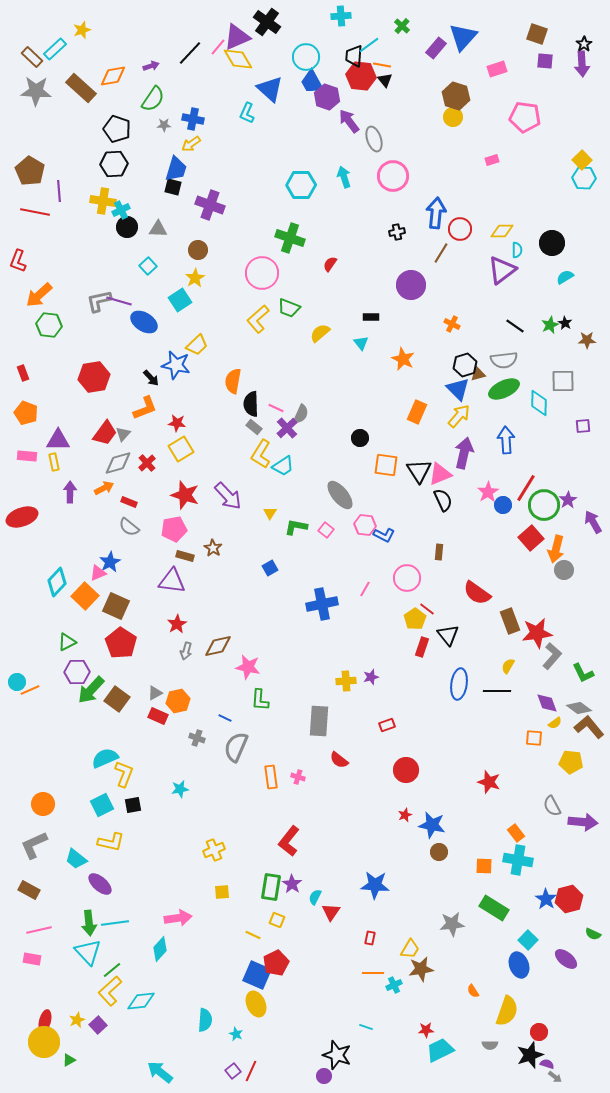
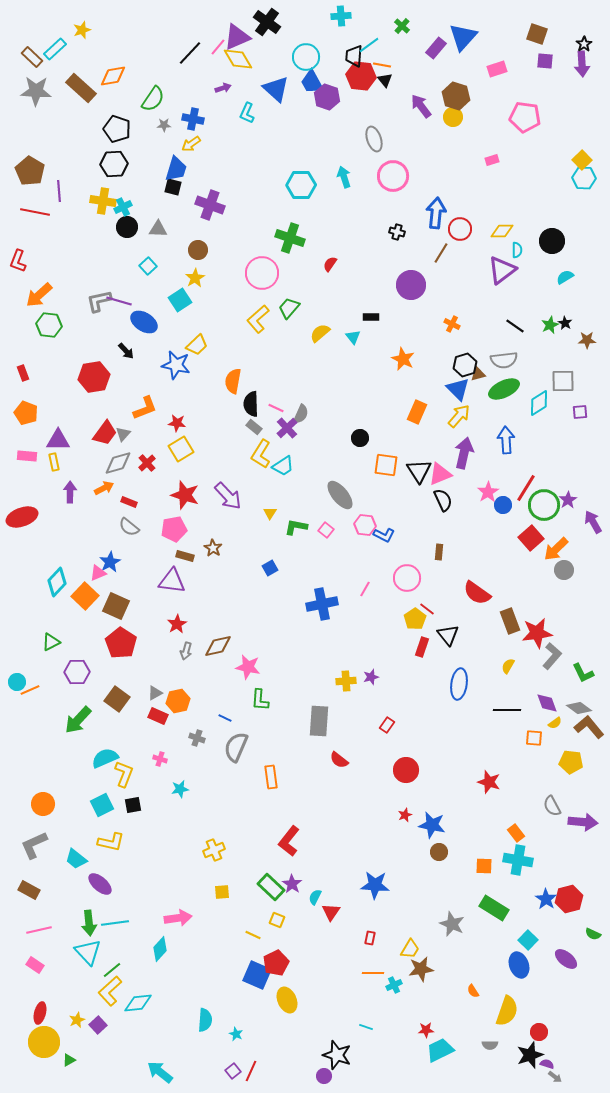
purple arrow at (151, 66): moved 72 px right, 22 px down
blue triangle at (270, 89): moved 6 px right
purple arrow at (349, 121): moved 72 px right, 15 px up
cyan cross at (121, 210): moved 2 px right, 3 px up
black cross at (397, 232): rotated 28 degrees clockwise
black circle at (552, 243): moved 2 px up
green trapezoid at (289, 308): rotated 110 degrees clockwise
cyan triangle at (361, 343): moved 8 px left, 6 px up
black arrow at (151, 378): moved 25 px left, 27 px up
cyan diamond at (539, 403): rotated 56 degrees clockwise
purple square at (583, 426): moved 3 px left, 14 px up
orange arrow at (556, 549): rotated 32 degrees clockwise
green triangle at (67, 642): moved 16 px left
green arrow at (91, 690): moved 13 px left, 30 px down
black line at (497, 691): moved 10 px right, 19 px down
red rectangle at (387, 725): rotated 35 degrees counterclockwise
pink cross at (298, 777): moved 138 px left, 18 px up
green rectangle at (271, 887): rotated 56 degrees counterclockwise
gray star at (452, 924): rotated 30 degrees clockwise
pink rectangle at (32, 959): moved 3 px right, 6 px down; rotated 24 degrees clockwise
cyan diamond at (141, 1001): moved 3 px left, 2 px down
yellow ellipse at (256, 1004): moved 31 px right, 4 px up
red ellipse at (45, 1021): moved 5 px left, 8 px up
